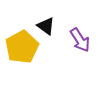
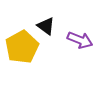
purple arrow: rotated 35 degrees counterclockwise
